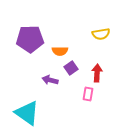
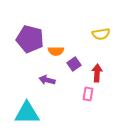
purple pentagon: rotated 16 degrees clockwise
orange semicircle: moved 4 px left
purple square: moved 3 px right, 4 px up
purple arrow: moved 3 px left
cyan triangle: rotated 36 degrees counterclockwise
